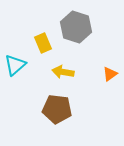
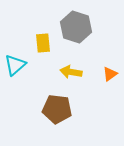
yellow rectangle: rotated 18 degrees clockwise
yellow arrow: moved 8 px right
